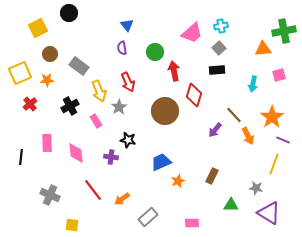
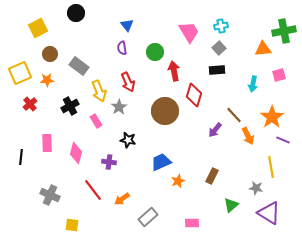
black circle at (69, 13): moved 7 px right
pink trapezoid at (192, 33): moved 3 px left, 1 px up; rotated 80 degrees counterclockwise
pink diamond at (76, 153): rotated 20 degrees clockwise
purple cross at (111, 157): moved 2 px left, 5 px down
yellow line at (274, 164): moved 3 px left, 3 px down; rotated 30 degrees counterclockwise
green triangle at (231, 205): rotated 42 degrees counterclockwise
